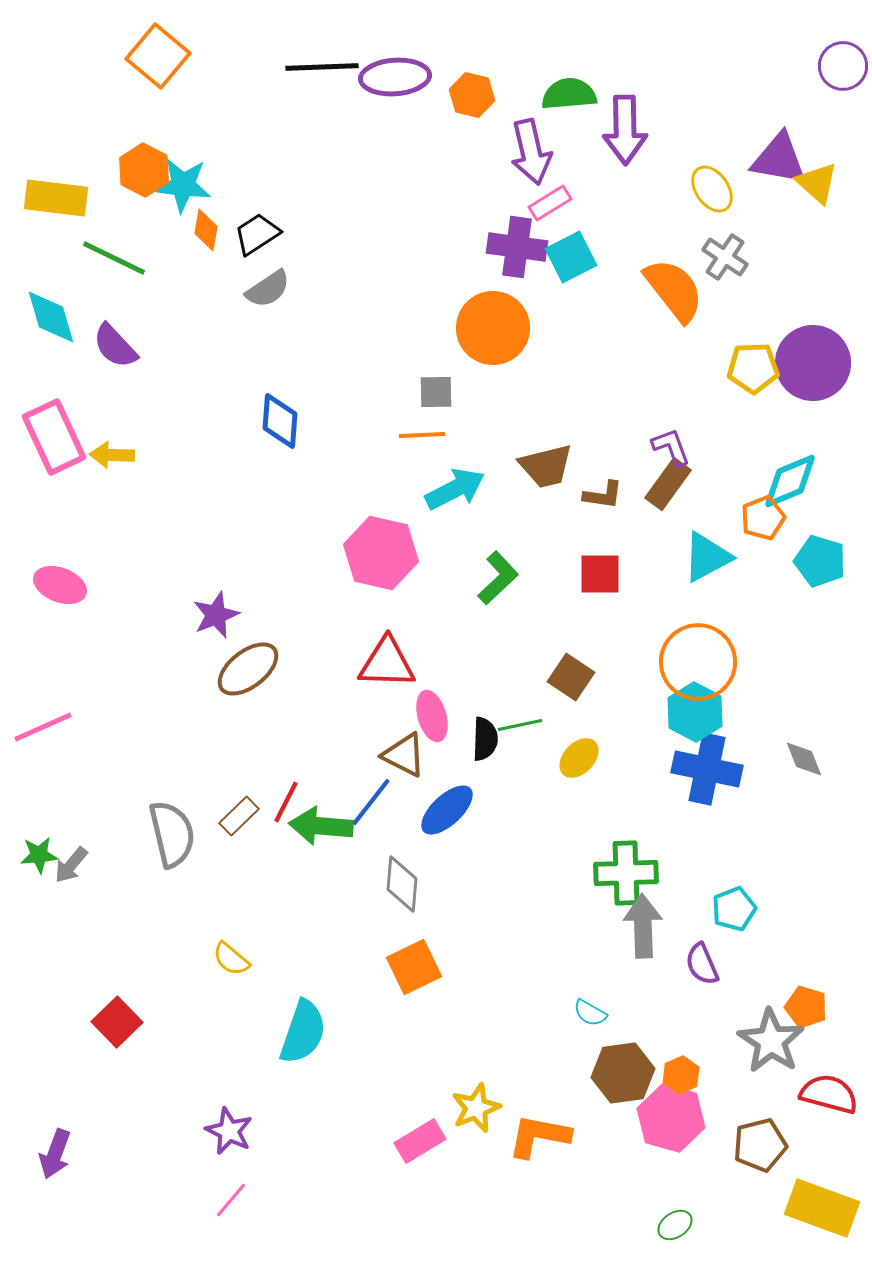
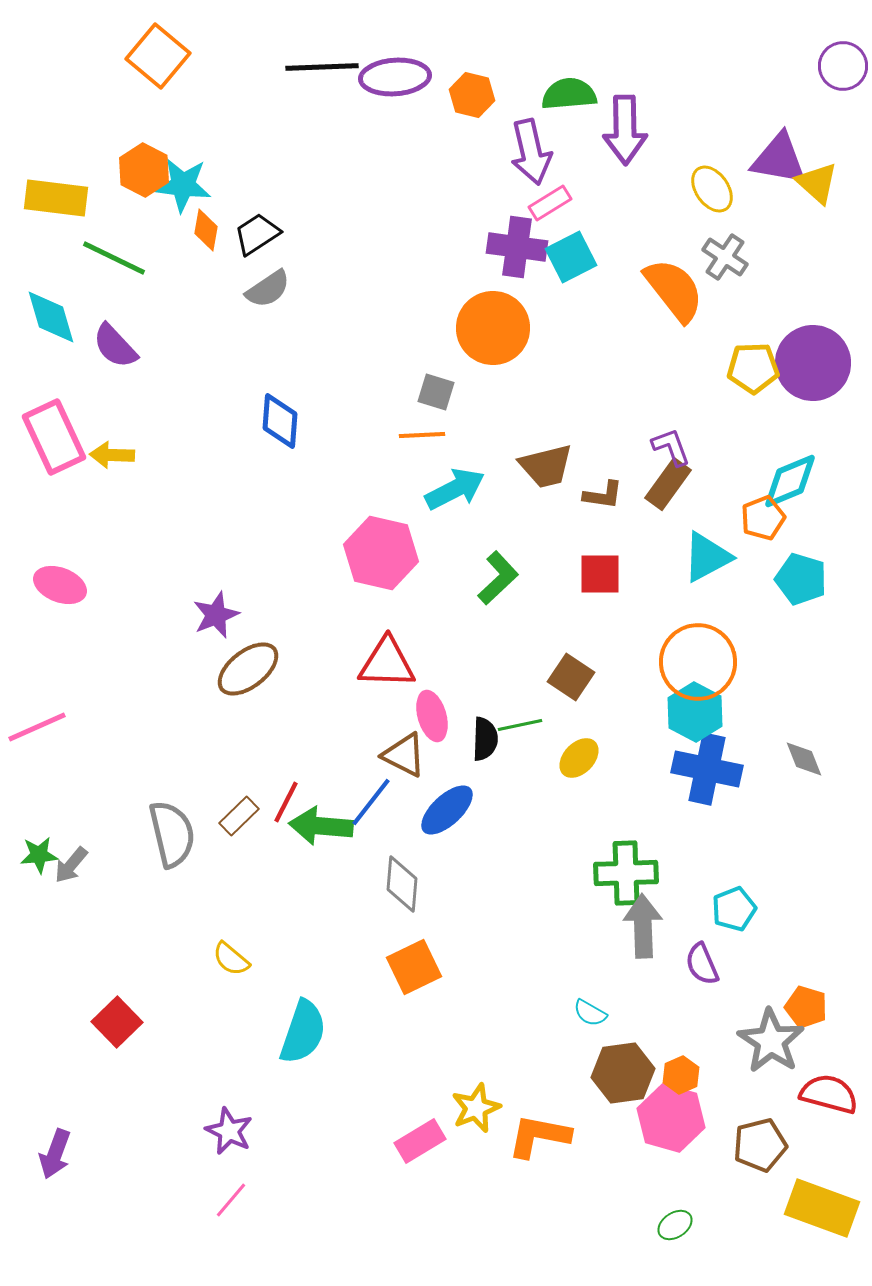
gray square at (436, 392): rotated 18 degrees clockwise
cyan pentagon at (820, 561): moved 19 px left, 18 px down
pink line at (43, 727): moved 6 px left
